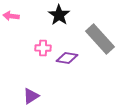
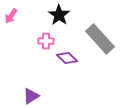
pink arrow: rotated 63 degrees counterclockwise
pink cross: moved 3 px right, 7 px up
purple diamond: rotated 35 degrees clockwise
